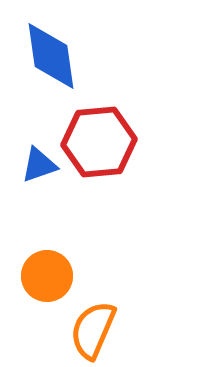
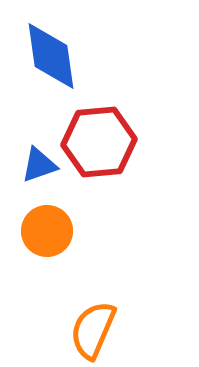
orange circle: moved 45 px up
